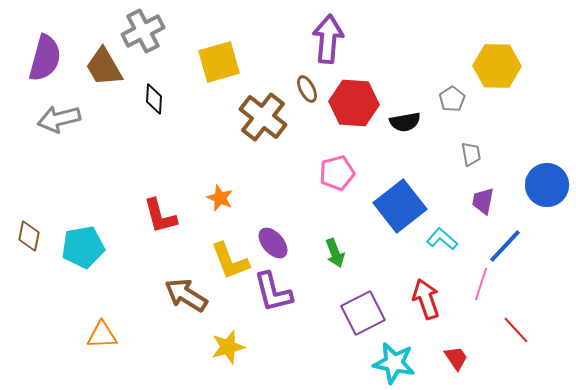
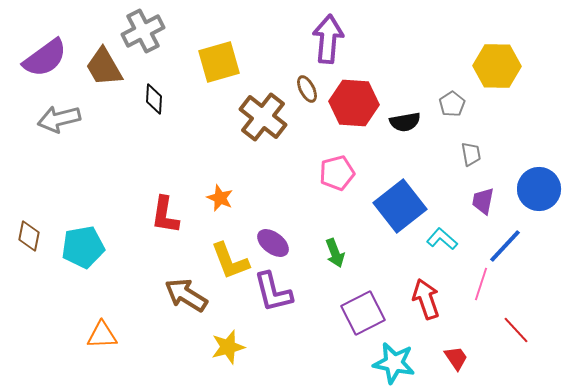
purple semicircle: rotated 39 degrees clockwise
gray pentagon: moved 5 px down
blue circle: moved 8 px left, 4 px down
red L-shape: moved 5 px right, 1 px up; rotated 24 degrees clockwise
purple ellipse: rotated 12 degrees counterclockwise
